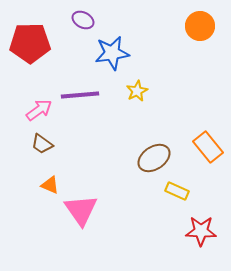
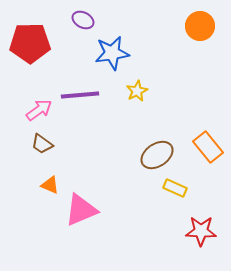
brown ellipse: moved 3 px right, 3 px up
yellow rectangle: moved 2 px left, 3 px up
pink triangle: rotated 42 degrees clockwise
